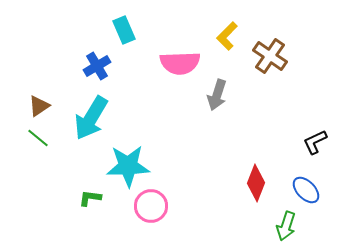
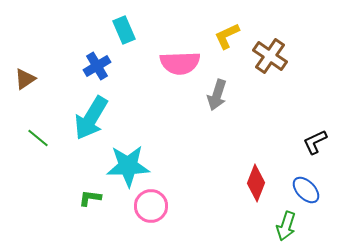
yellow L-shape: rotated 20 degrees clockwise
brown triangle: moved 14 px left, 27 px up
